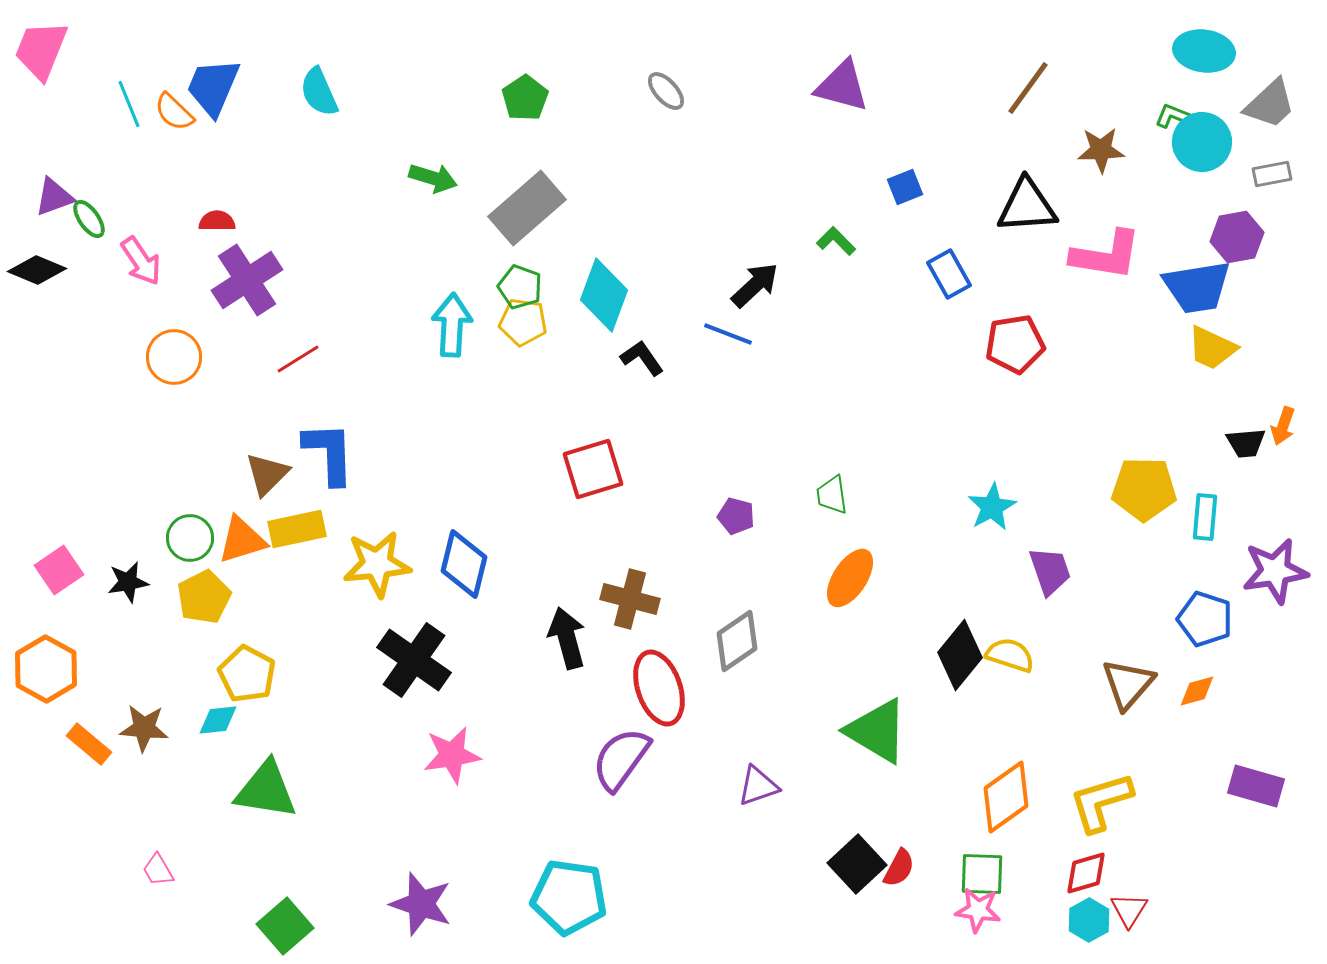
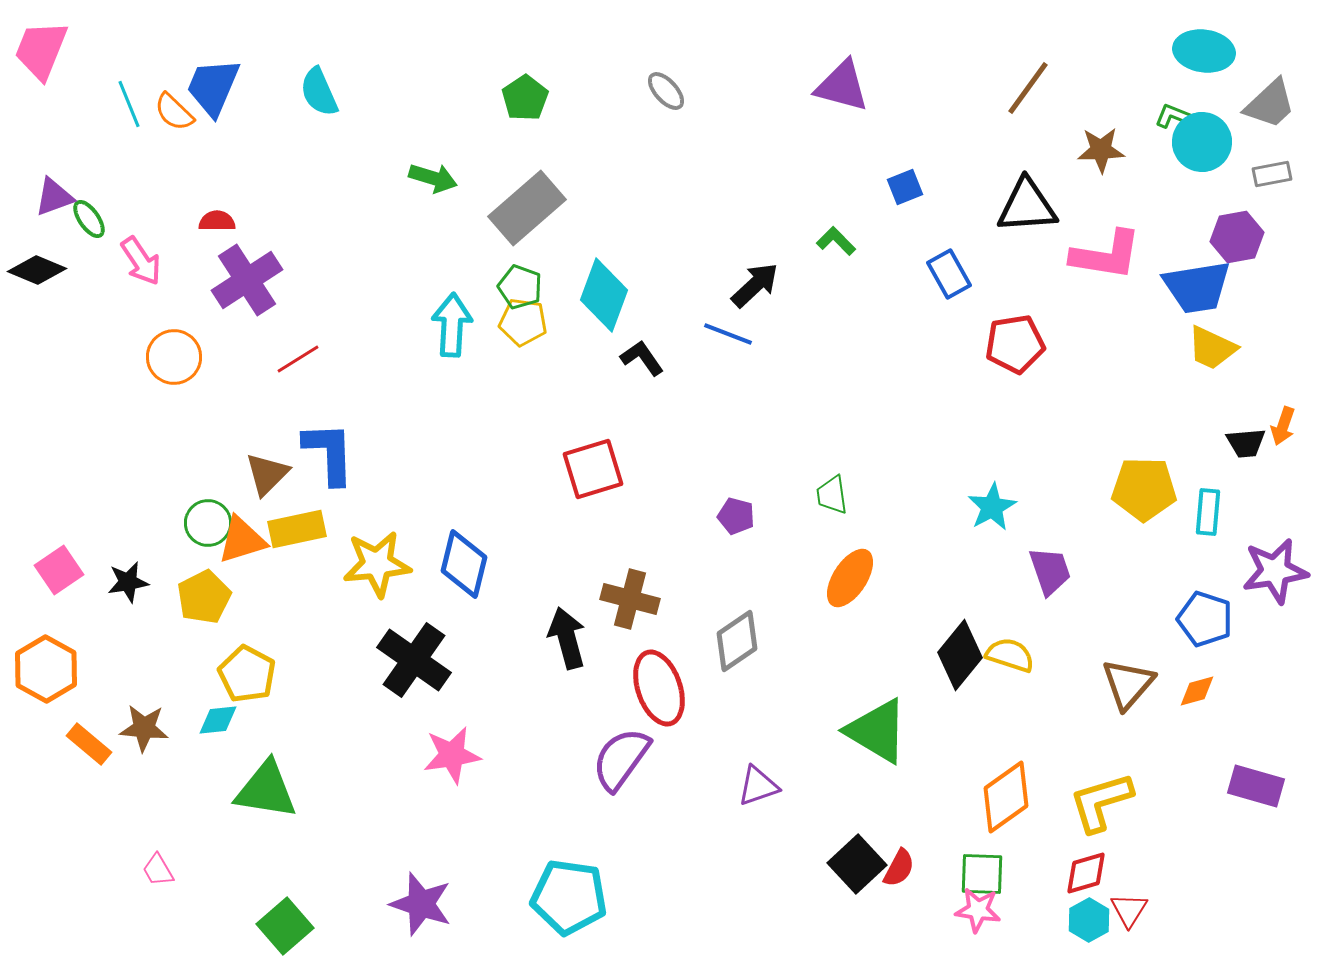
cyan rectangle at (1205, 517): moved 3 px right, 5 px up
green circle at (190, 538): moved 18 px right, 15 px up
